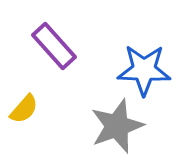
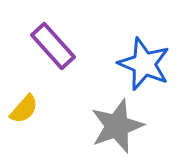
purple rectangle: moved 1 px left
blue star: moved 6 px up; rotated 20 degrees clockwise
